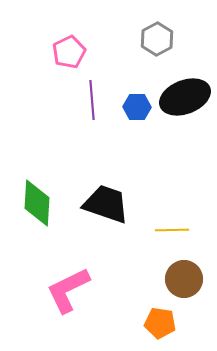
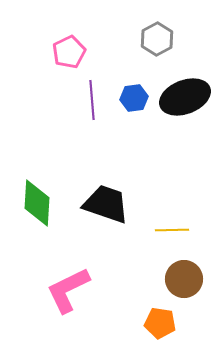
blue hexagon: moved 3 px left, 9 px up; rotated 8 degrees counterclockwise
